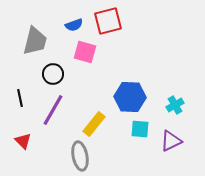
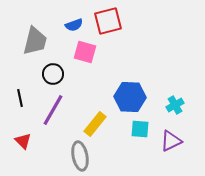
yellow rectangle: moved 1 px right
